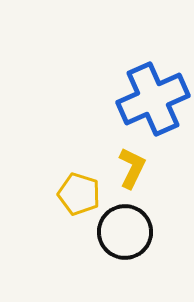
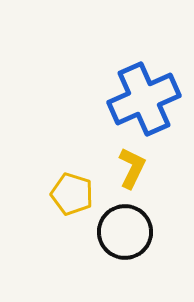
blue cross: moved 9 px left
yellow pentagon: moved 7 px left
